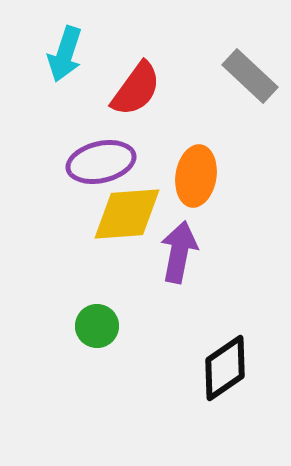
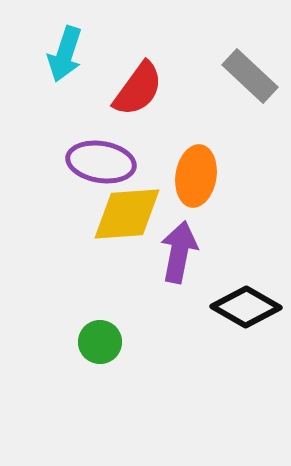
red semicircle: moved 2 px right
purple ellipse: rotated 22 degrees clockwise
green circle: moved 3 px right, 16 px down
black diamond: moved 21 px right, 61 px up; rotated 64 degrees clockwise
